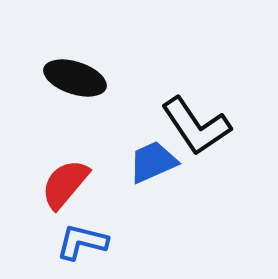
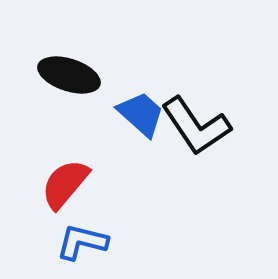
black ellipse: moved 6 px left, 3 px up
blue trapezoid: moved 12 px left, 48 px up; rotated 66 degrees clockwise
